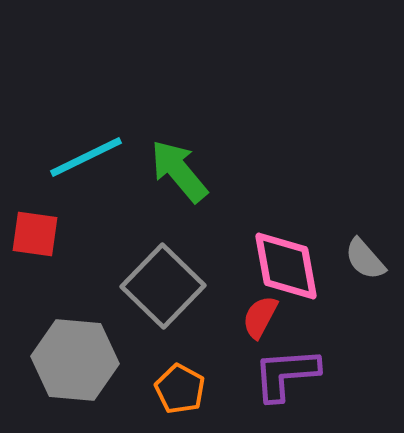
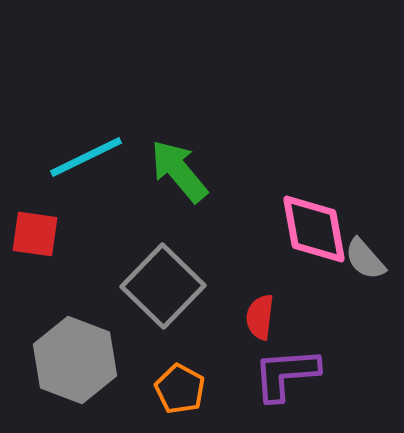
pink diamond: moved 28 px right, 37 px up
red semicircle: rotated 21 degrees counterclockwise
gray hexagon: rotated 16 degrees clockwise
